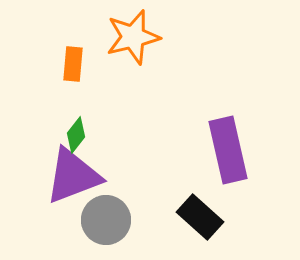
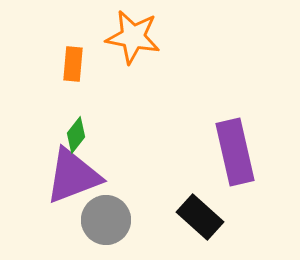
orange star: rotated 24 degrees clockwise
purple rectangle: moved 7 px right, 2 px down
